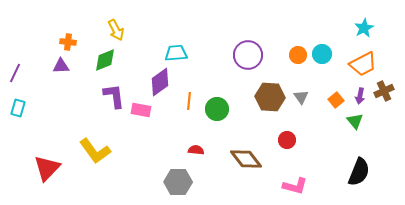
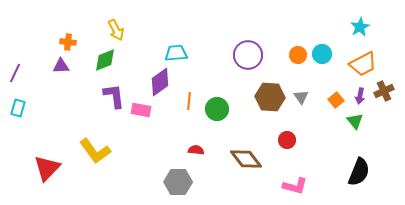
cyan star: moved 4 px left, 1 px up
